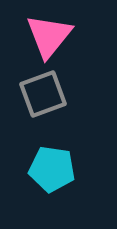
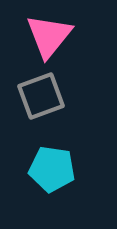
gray square: moved 2 px left, 2 px down
